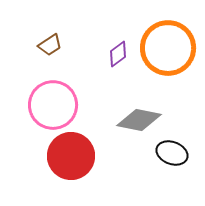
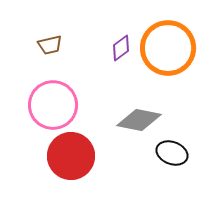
brown trapezoid: rotated 20 degrees clockwise
purple diamond: moved 3 px right, 6 px up
